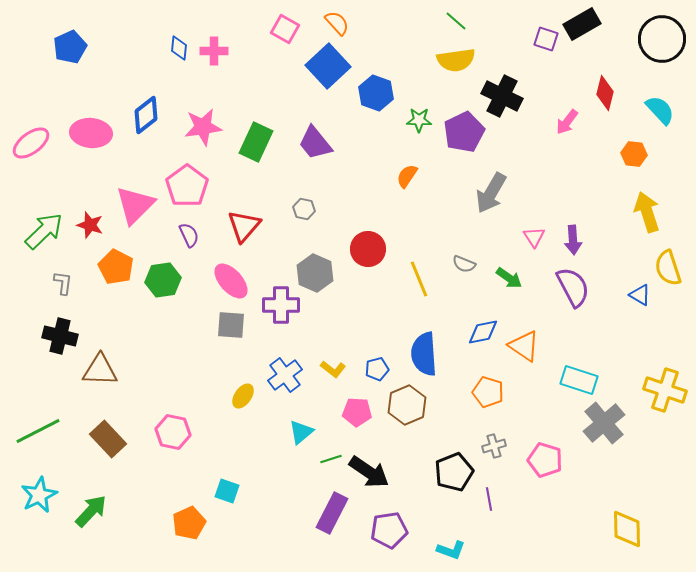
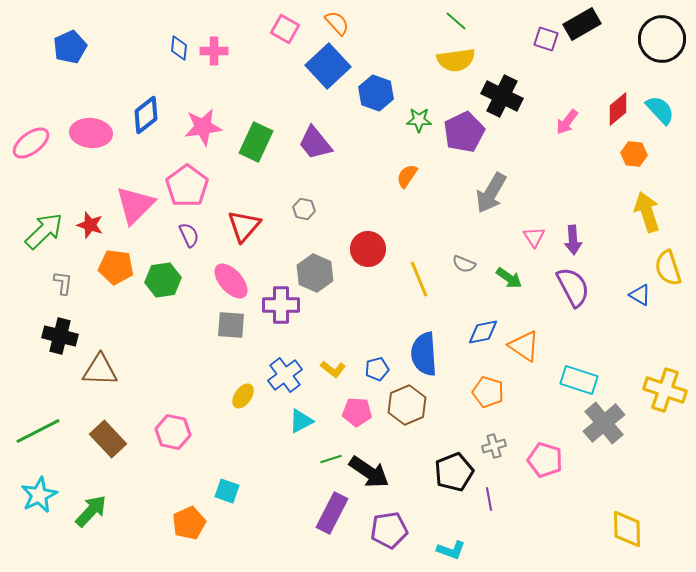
red diamond at (605, 93): moved 13 px right, 16 px down; rotated 36 degrees clockwise
orange pentagon at (116, 267): rotated 20 degrees counterclockwise
cyan triangle at (301, 432): moved 11 px up; rotated 12 degrees clockwise
